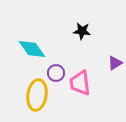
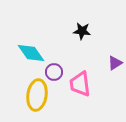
cyan diamond: moved 1 px left, 4 px down
purple circle: moved 2 px left, 1 px up
pink trapezoid: moved 1 px down
